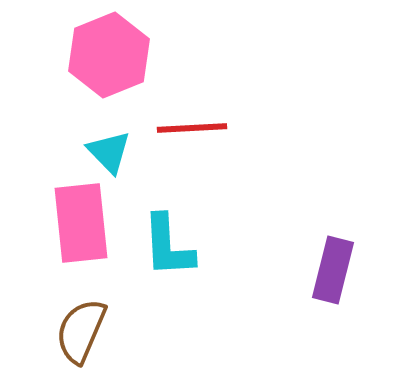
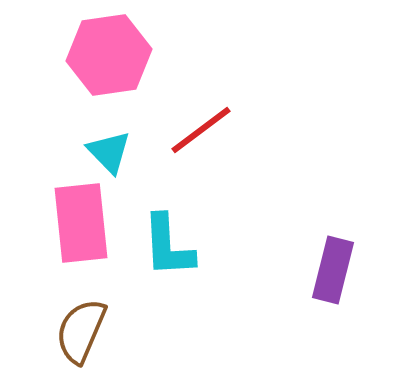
pink hexagon: rotated 14 degrees clockwise
red line: moved 9 px right, 2 px down; rotated 34 degrees counterclockwise
